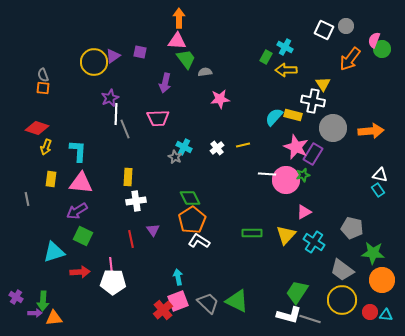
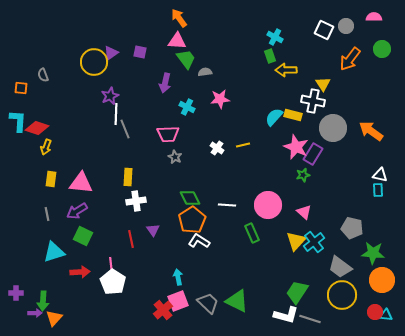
orange arrow at (179, 18): rotated 36 degrees counterclockwise
pink semicircle at (374, 40): moved 23 px up; rotated 70 degrees clockwise
cyan cross at (285, 47): moved 10 px left, 10 px up
purple triangle at (113, 56): moved 2 px left, 3 px up
green rectangle at (266, 57): moved 4 px right, 1 px up; rotated 48 degrees counterclockwise
orange square at (43, 88): moved 22 px left
purple star at (110, 98): moved 2 px up
pink trapezoid at (158, 118): moved 10 px right, 16 px down
orange arrow at (371, 131): rotated 140 degrees counterclockwise
cyan cross at (184, 147): moved 3 px right, 40 px up
white cross at (217, 148): rotated 16 degrees counterclockwise
cyan L-shape at (78, 151): moved 60 px left, 30 px up
white line at (267, 174): moved 40 px left, 31 px down
pink circle at (286, 180): moved 18 px left, 25 px down
cyan rectangle at (378, 190): rotated 32 degrees clockwise
gray line at (27, 199): moved 20 px right, 15 px down
pink triangle at (304, 212): rotated 49 degrees counterclockwise
green rectangle at (252, 233): rotated 66 degrees clockwise
yellow triangle at (286, 235): moved 10 px right, 6 px down
cyan cross at (314, 242): rotated 20 degrees clockwise
gray trapezoid at (342, 270): moved 2 px left, 3 px up
white pentagon at (113, 282): rotated 30 degrees clockwise
purple cross at (16, 297): moved 4 px up; rotated 32 degrees counterclockwise
yellow circle at (342, 300): moved 5 px up
red circle at (370, 312): moved 5 px right
white L-shape at (289, 315): moved 3 px left
orange triangle at (54, 318): rotated 42 degrees counterclockwise
